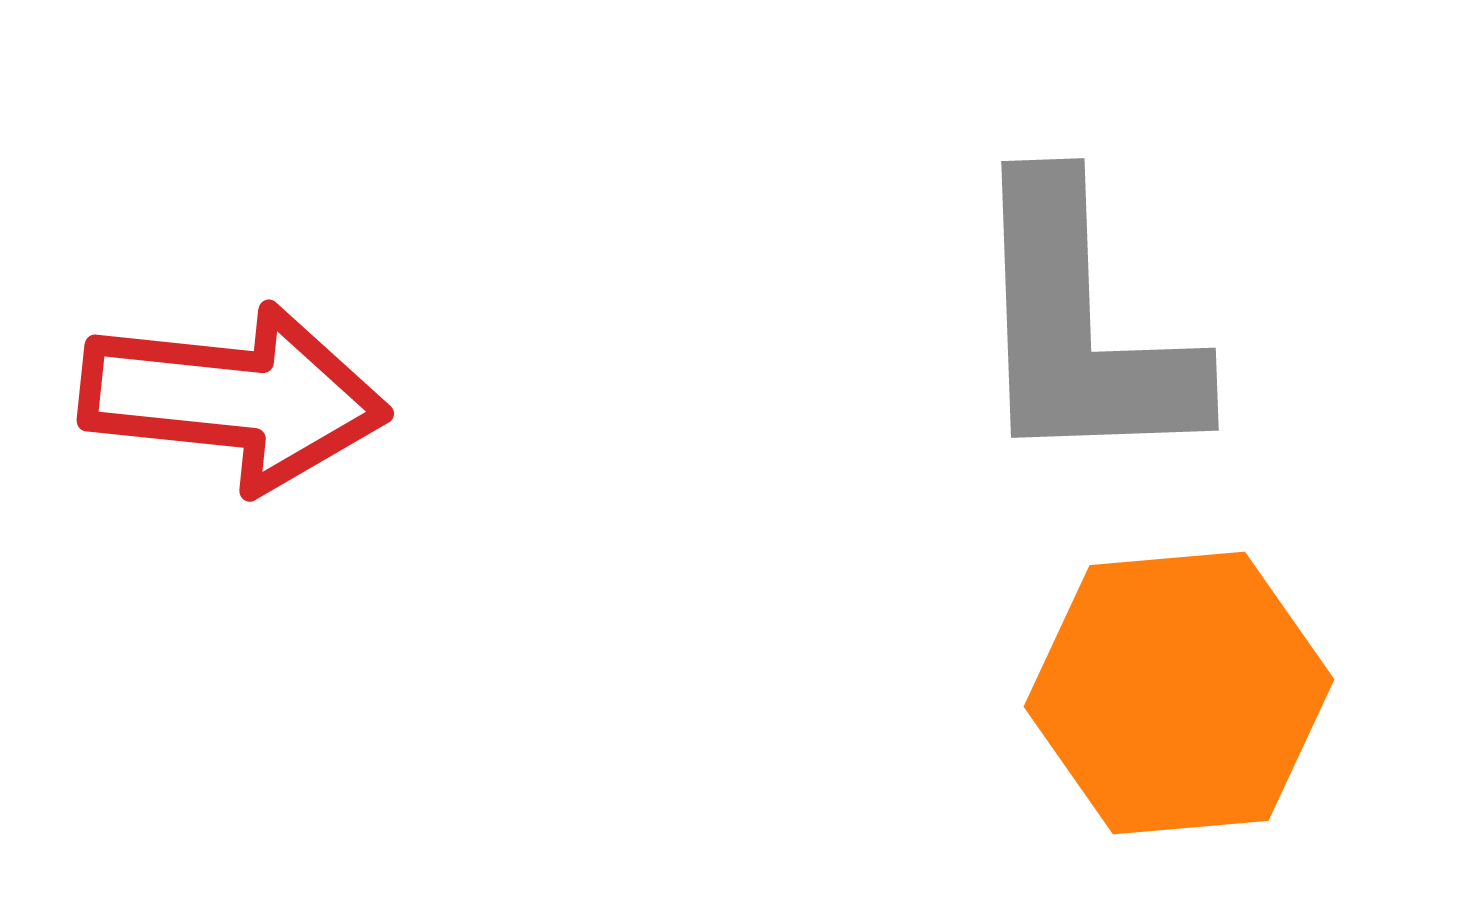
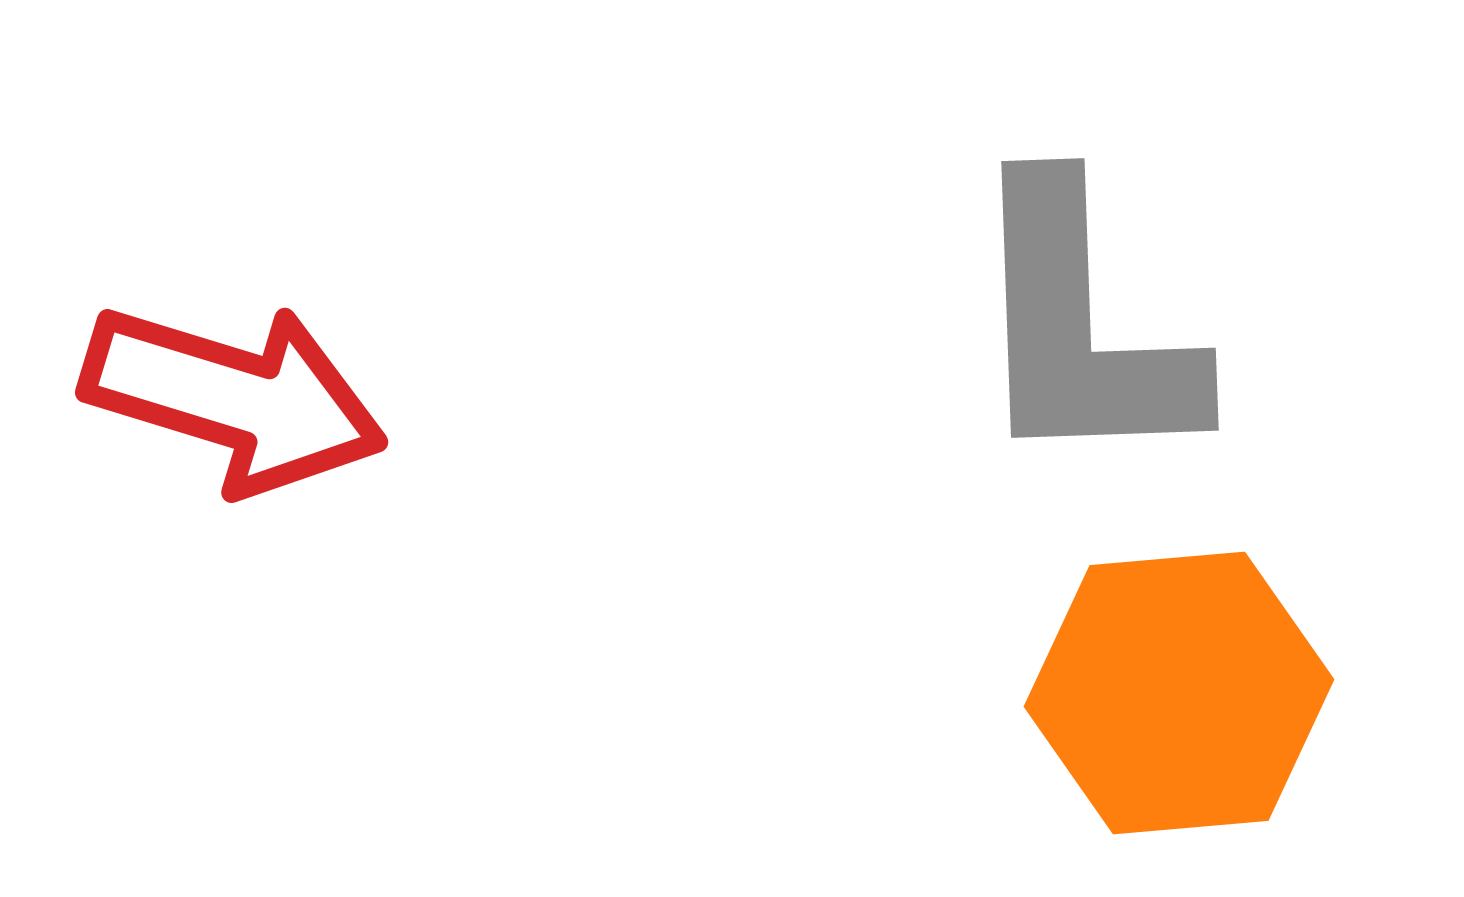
red arrow: rotated 11 degrees clockwise
